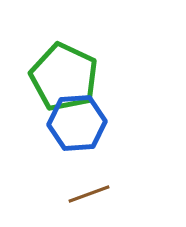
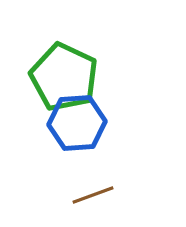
brown line: moved 4 px right, 1 px down
